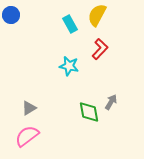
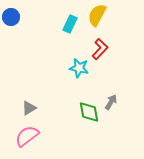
blue circle: moved 2 px down
cyan rectangle: rotated 54 degrees clockwise
cyan star: moved 10 px right, 2 px down
